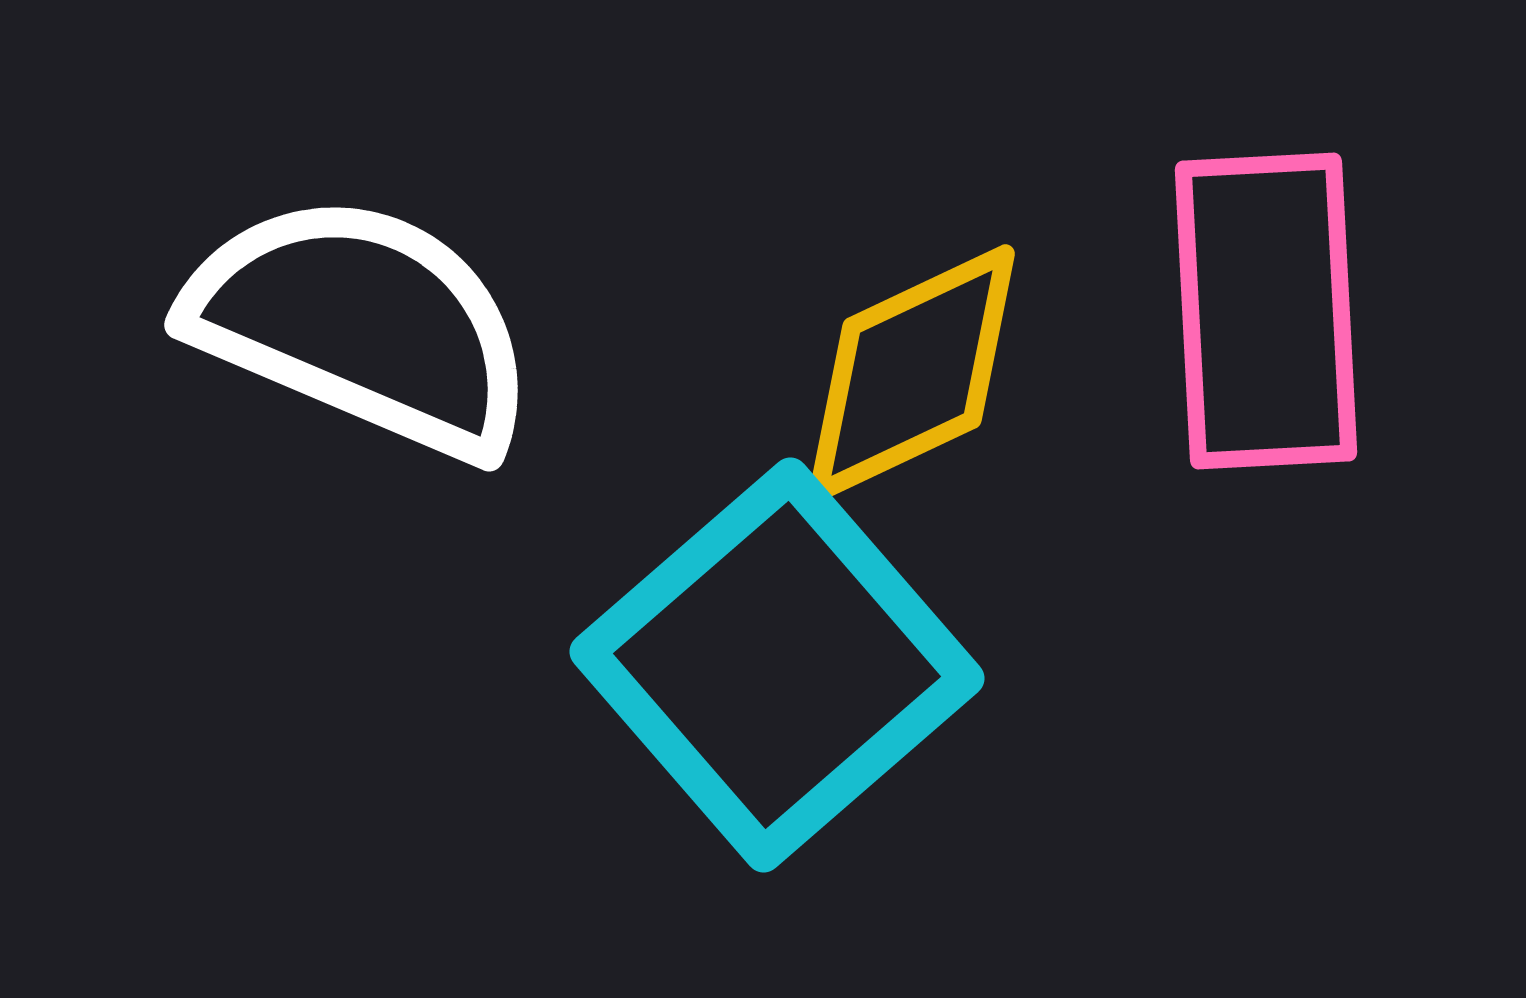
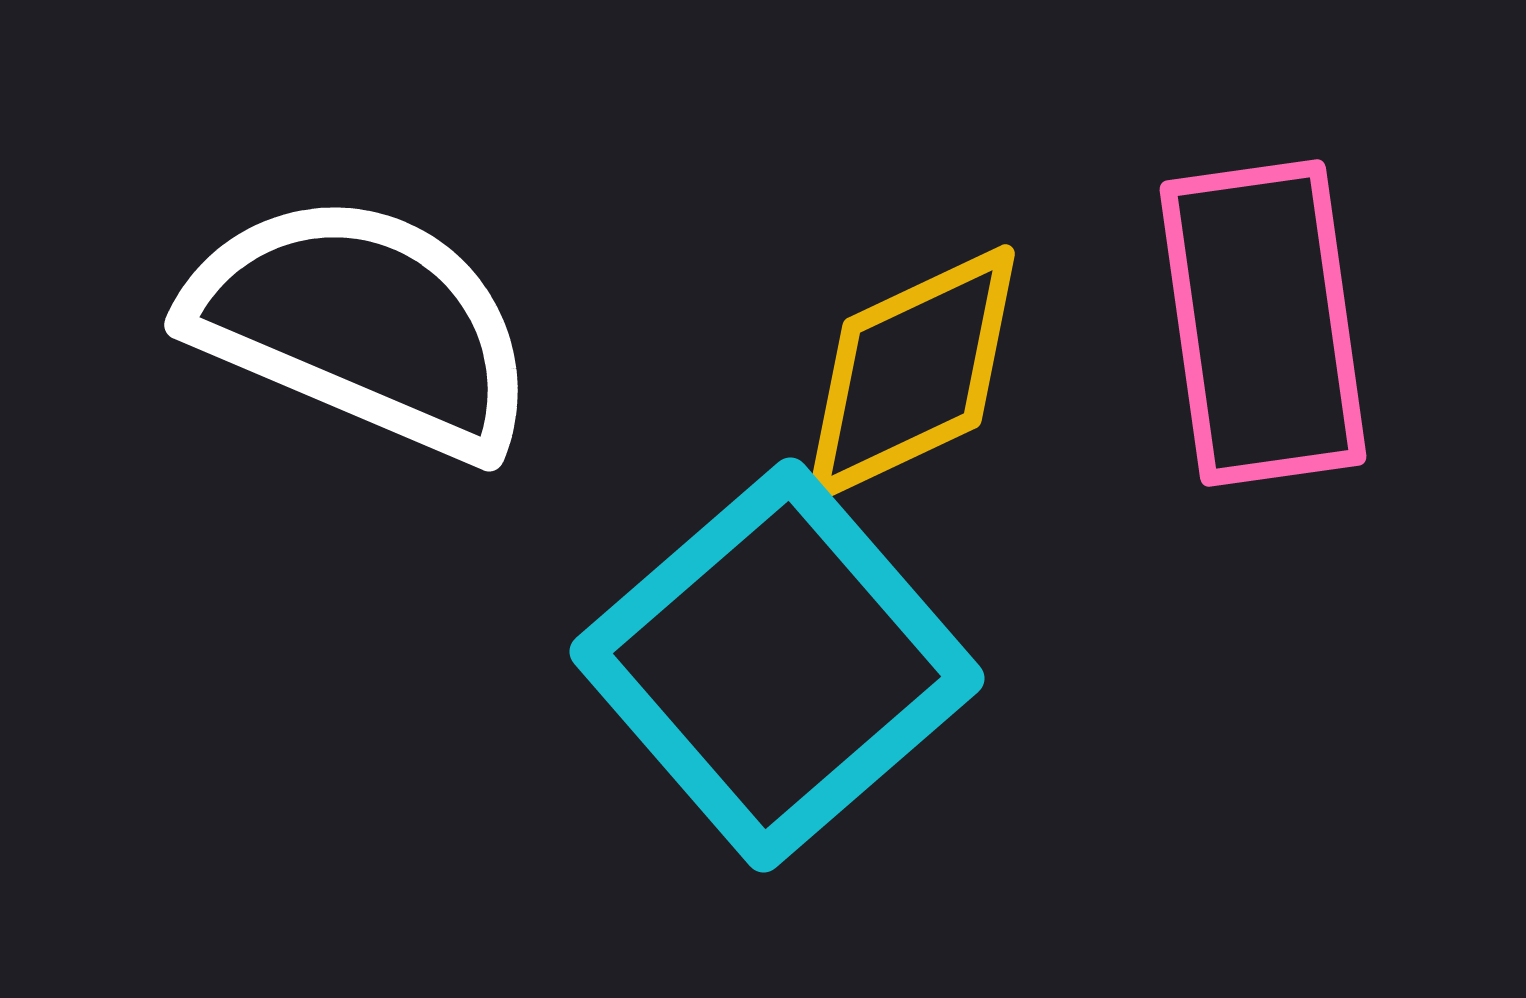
pink rectangle: moved 3 px left, 12 px down; rotated 5 degrees counterclockwise
